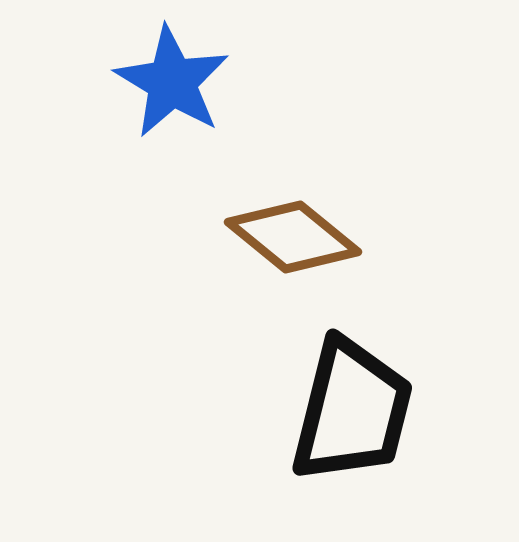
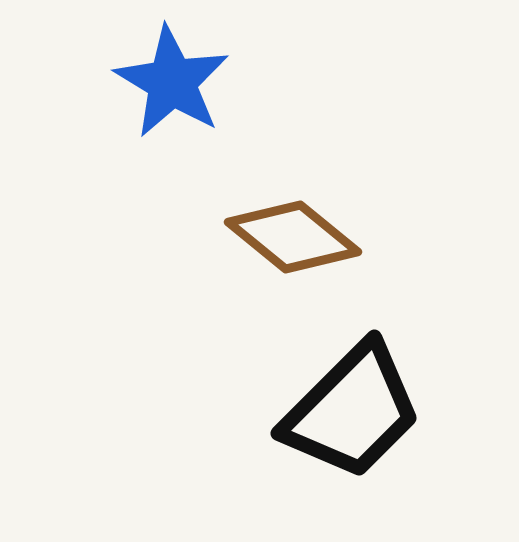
black trapezoid: rotated 31 degrees clockwise
